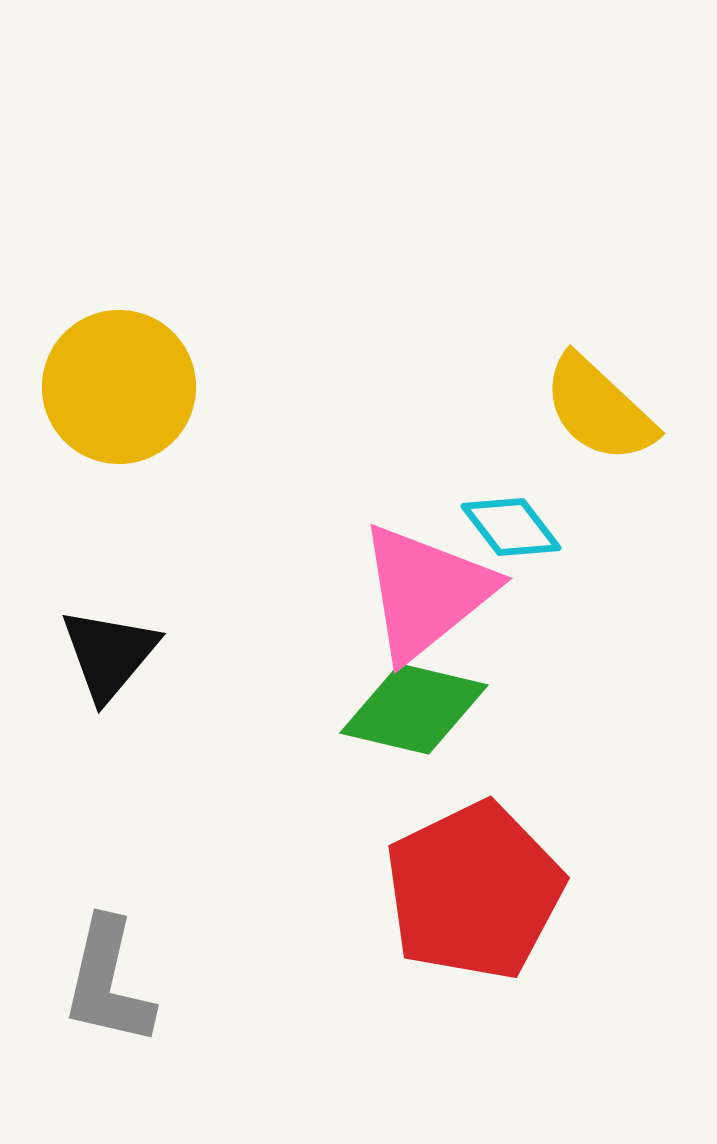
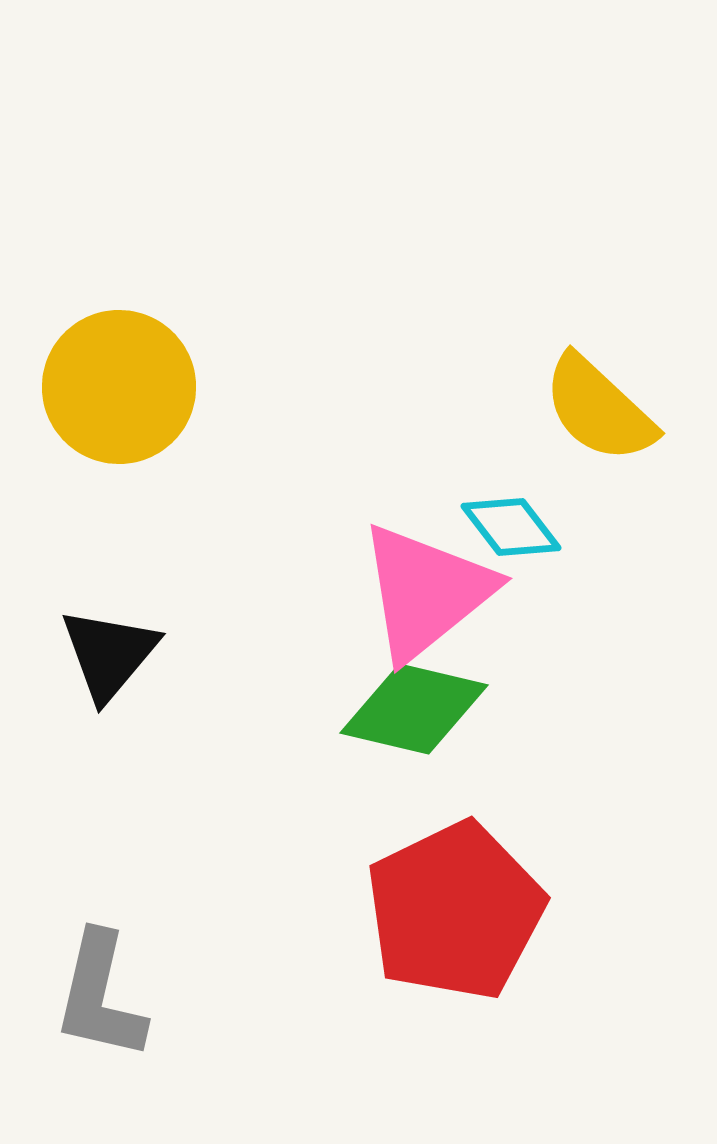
red pentagon: moved 19 px left, 20 px down
gray L-shape: moved 8 px left, 14 px down
